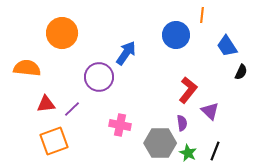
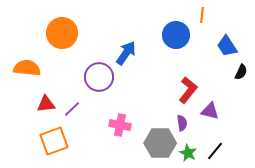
purple triangle: rotated 30 degrees counterclockwise
black line: rotated 18 degrees clockwise
